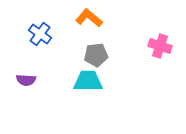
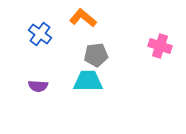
orange L-shape: moved 6 px left
purple semicircle: moved 12 px right, 6 px down
